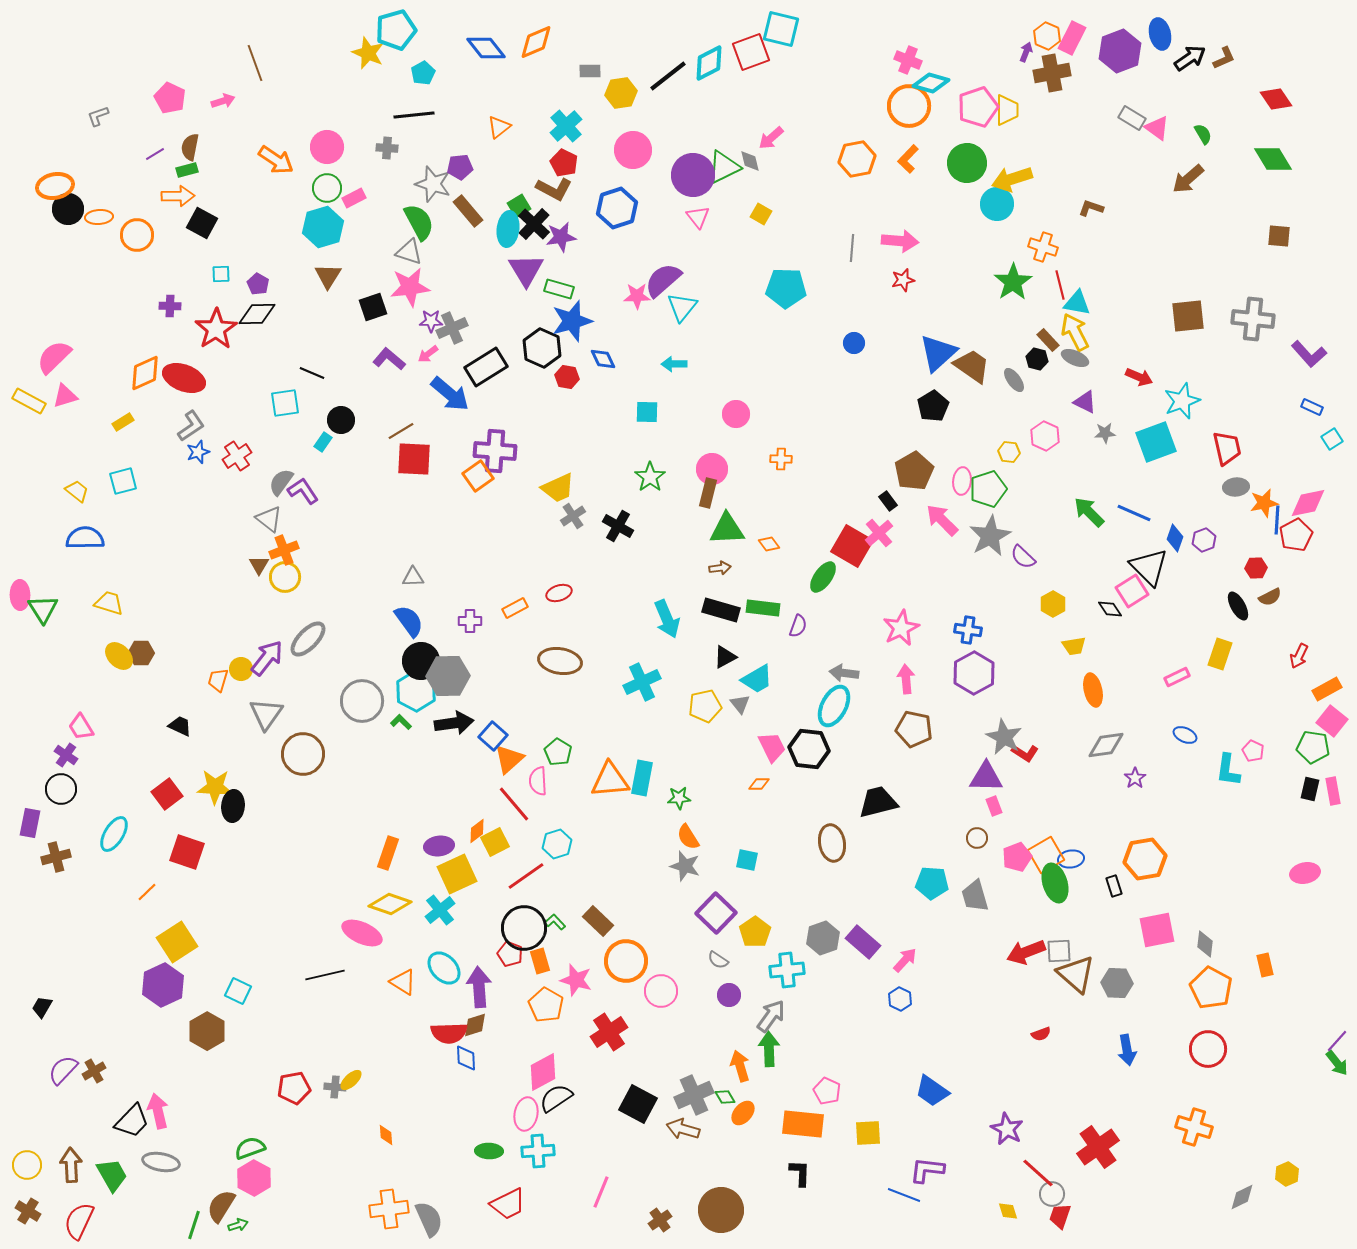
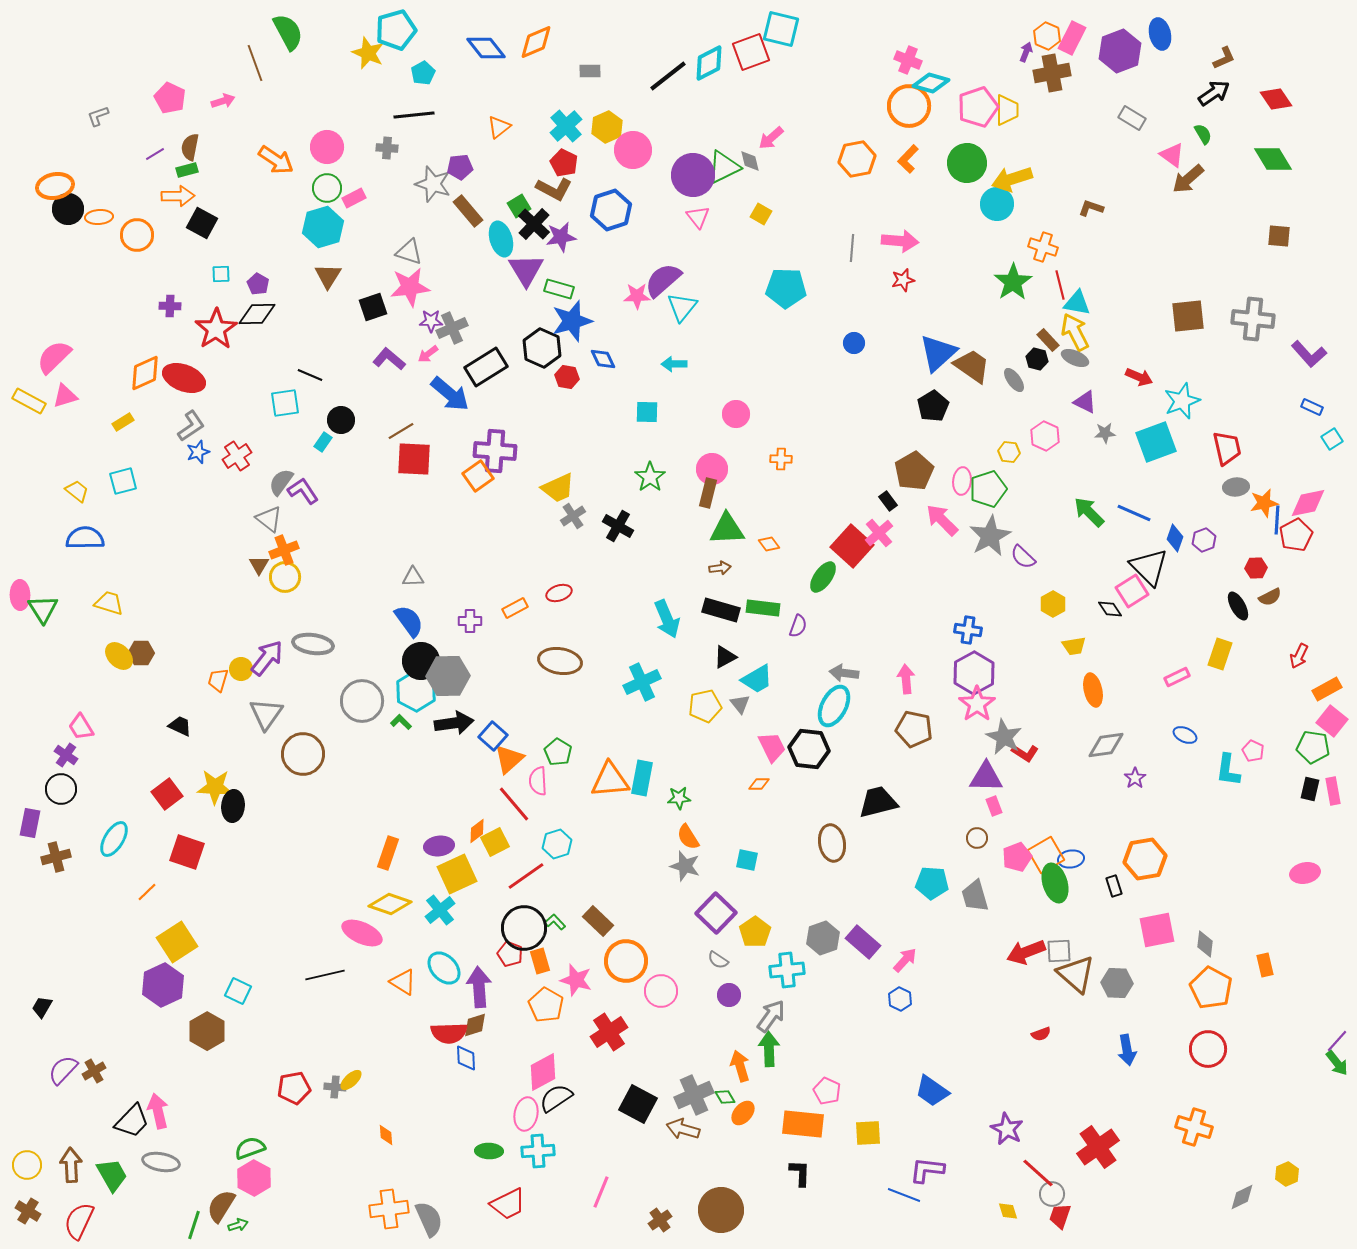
black arrow at (1190, 58): moved 24 px right, 35 px down
yellow hexagon at (621, 93): moved 14 px left, 34 px down; rotated 16 degrees counterclockwise
pink triangle at (1157, 128): moved 15 px right, 27 px down
blue hexagon at (617, 208): moved 6 px left, 2 px down
green semicircle at (419, 222): moved 131 px left, 190 px up
cyan ellipse at (508, 229): moved 7 px left, 10 px down; rotated 24 degrees counterclockwise
black line at (312, 373): moved 2 px left, 2 px down
red square at (852, 546): rotated 12 degrees clockwise
pink star at (901, 628): moved 76 px right, 76 px down; rotated 9 degrees counterclockwise
gray ellipse at (308, 639): moved 5 px right, 5 px down; rotated 54 degrees clockwise
cyan ellipse at (114, 834): moved 5 px down
